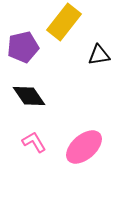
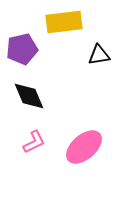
yellow rectangle: rotated 45 degrees clockwise
purple pentagon: moved 1 px left, 2 px down
black diamond: rotated 12 degrees clockwise
pink L-shape: rotated 95 degrees clockwise
